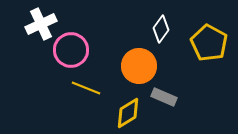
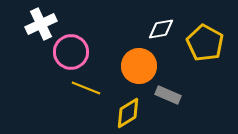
white diamond: rotated 44 degrees clockwise
yellow pentagon: moved 4 px left
pink circle: moved 2 px down
gray rectangle: moved 4 px right, 2 px up
